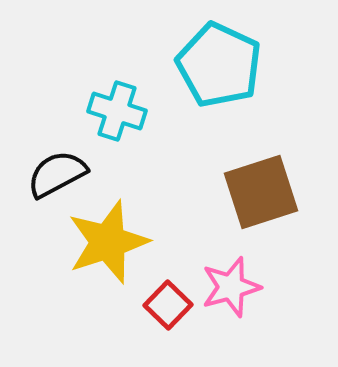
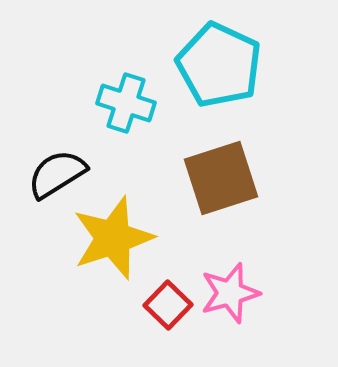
cyan cross: moved 9 px right, 8 px up
black semicircle: rotated 4 degrees counterclockwise
brown square: moved 40 px left, 14 px up
yellow star: moved 5 px right, 4 px up
pink star: moved 1 px left, 6 px down
